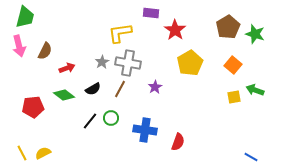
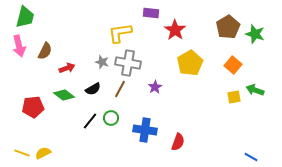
gray star: rotated 24 degrees counterclockwise
yellow line: rotated 42 degrees counterclockwise
